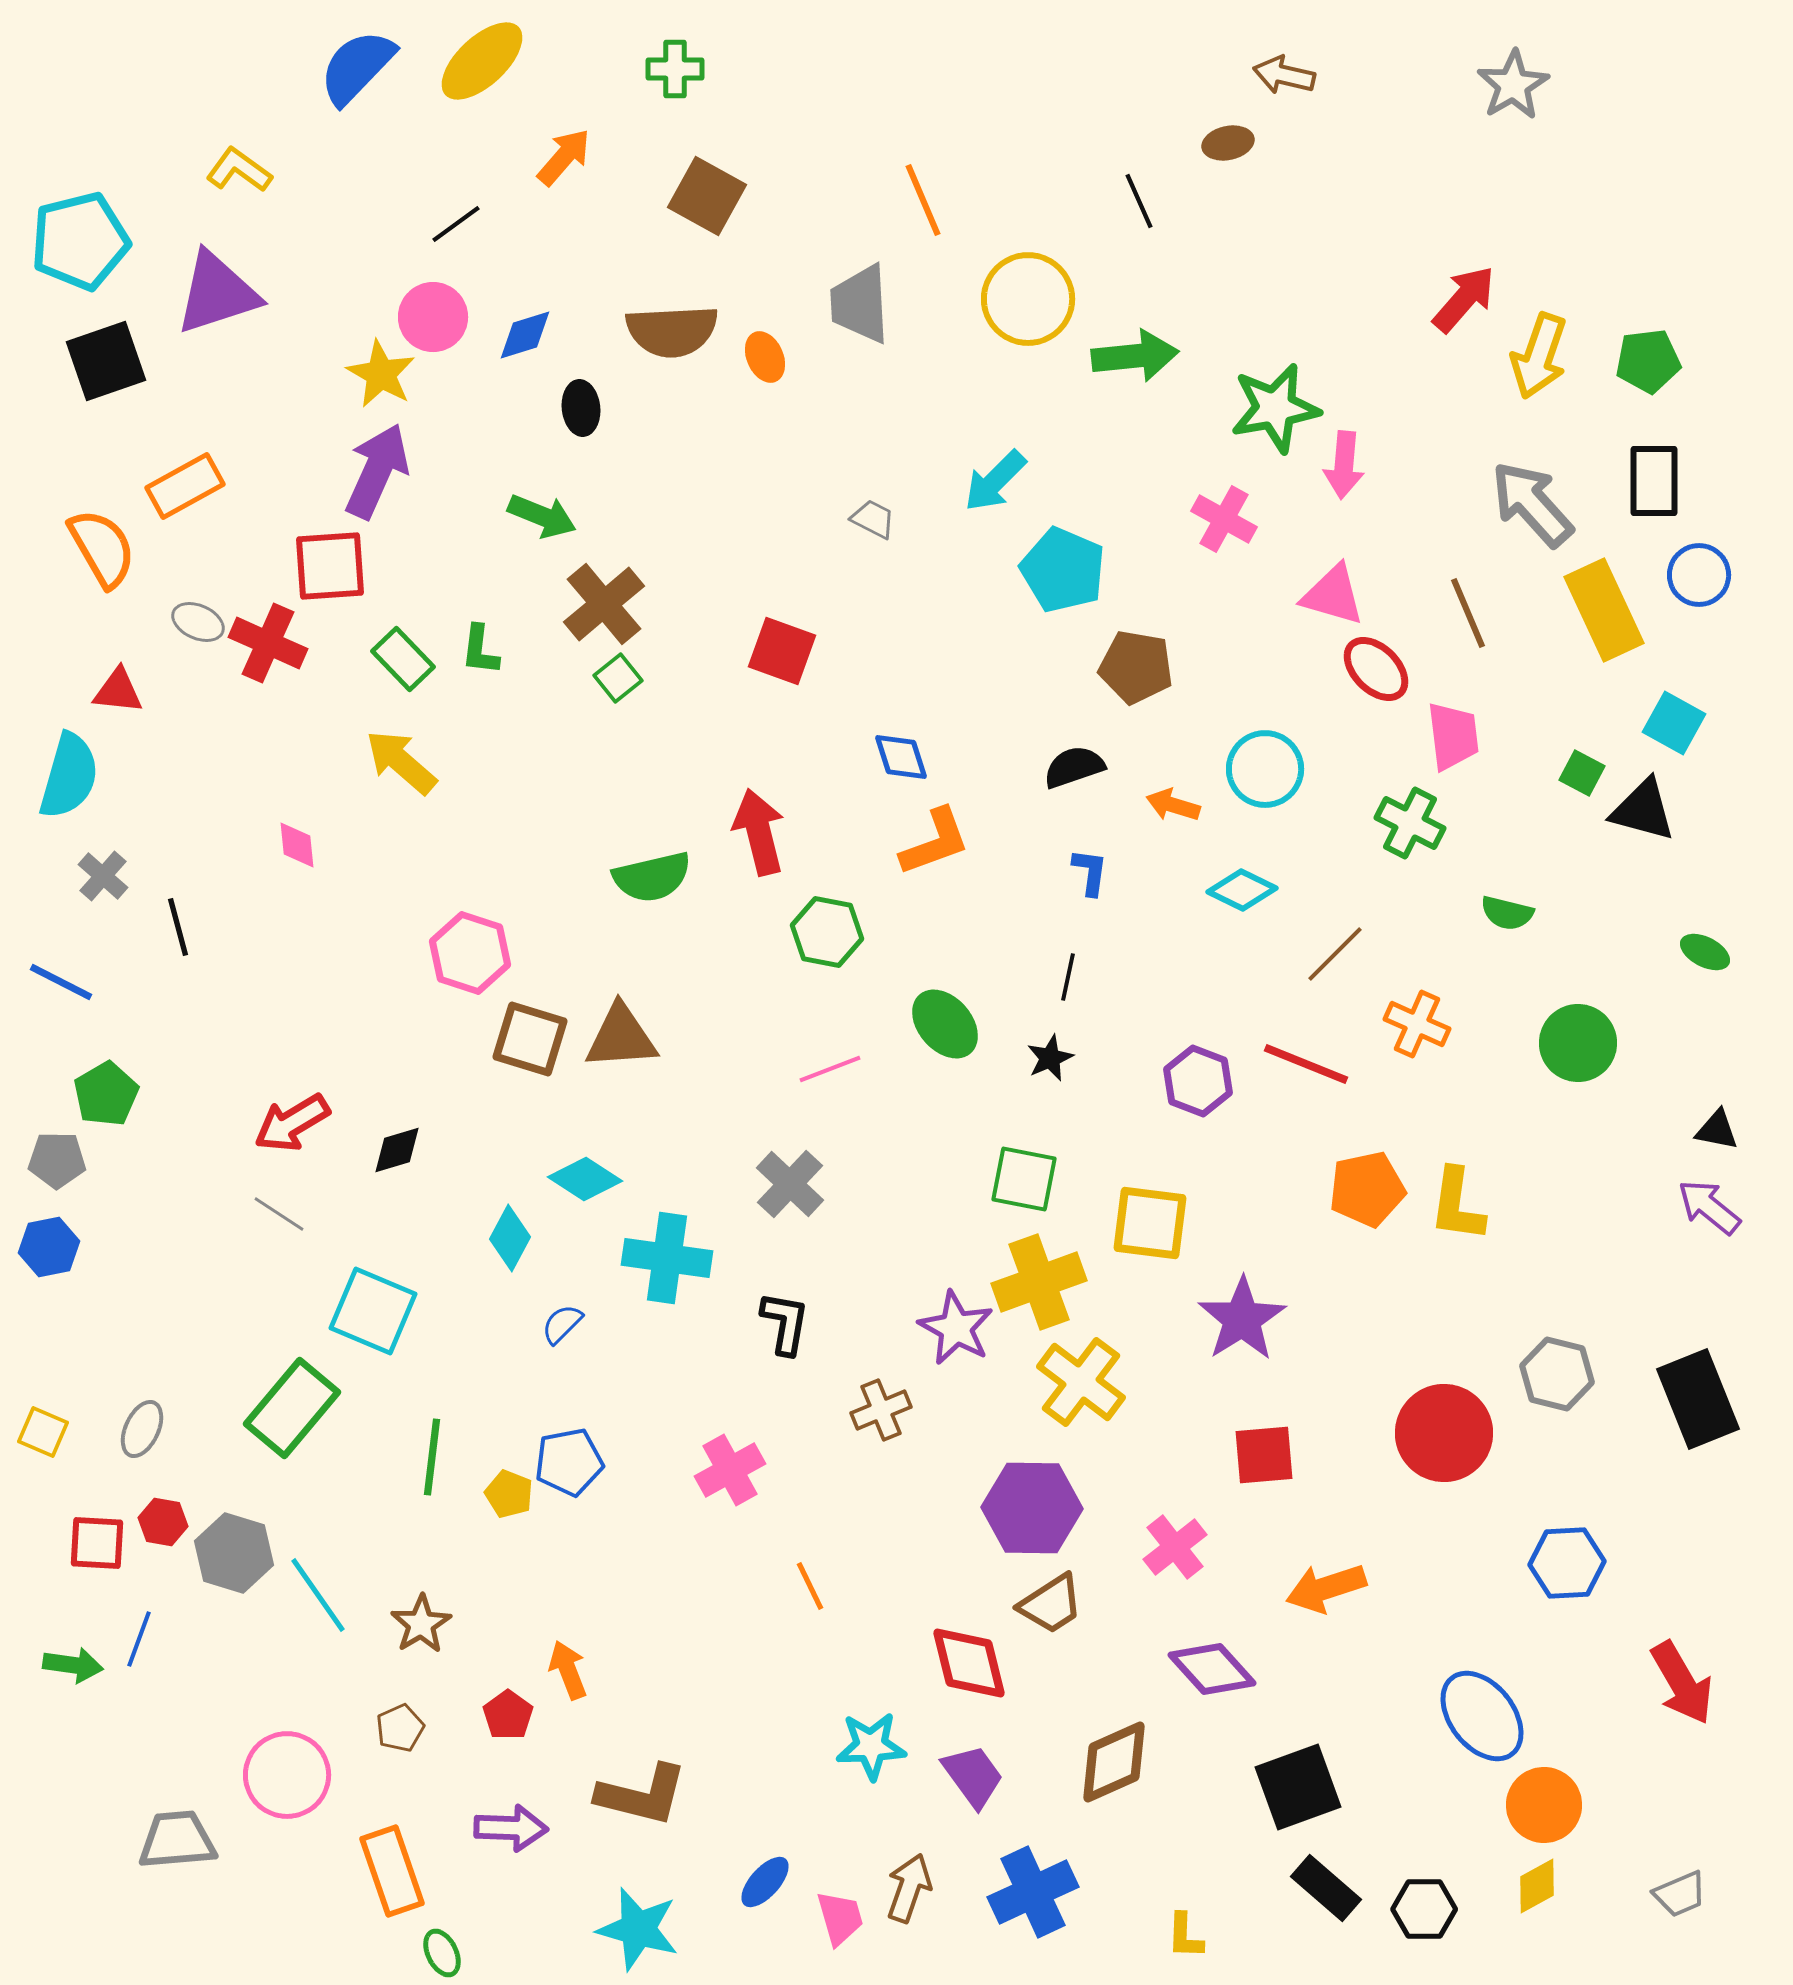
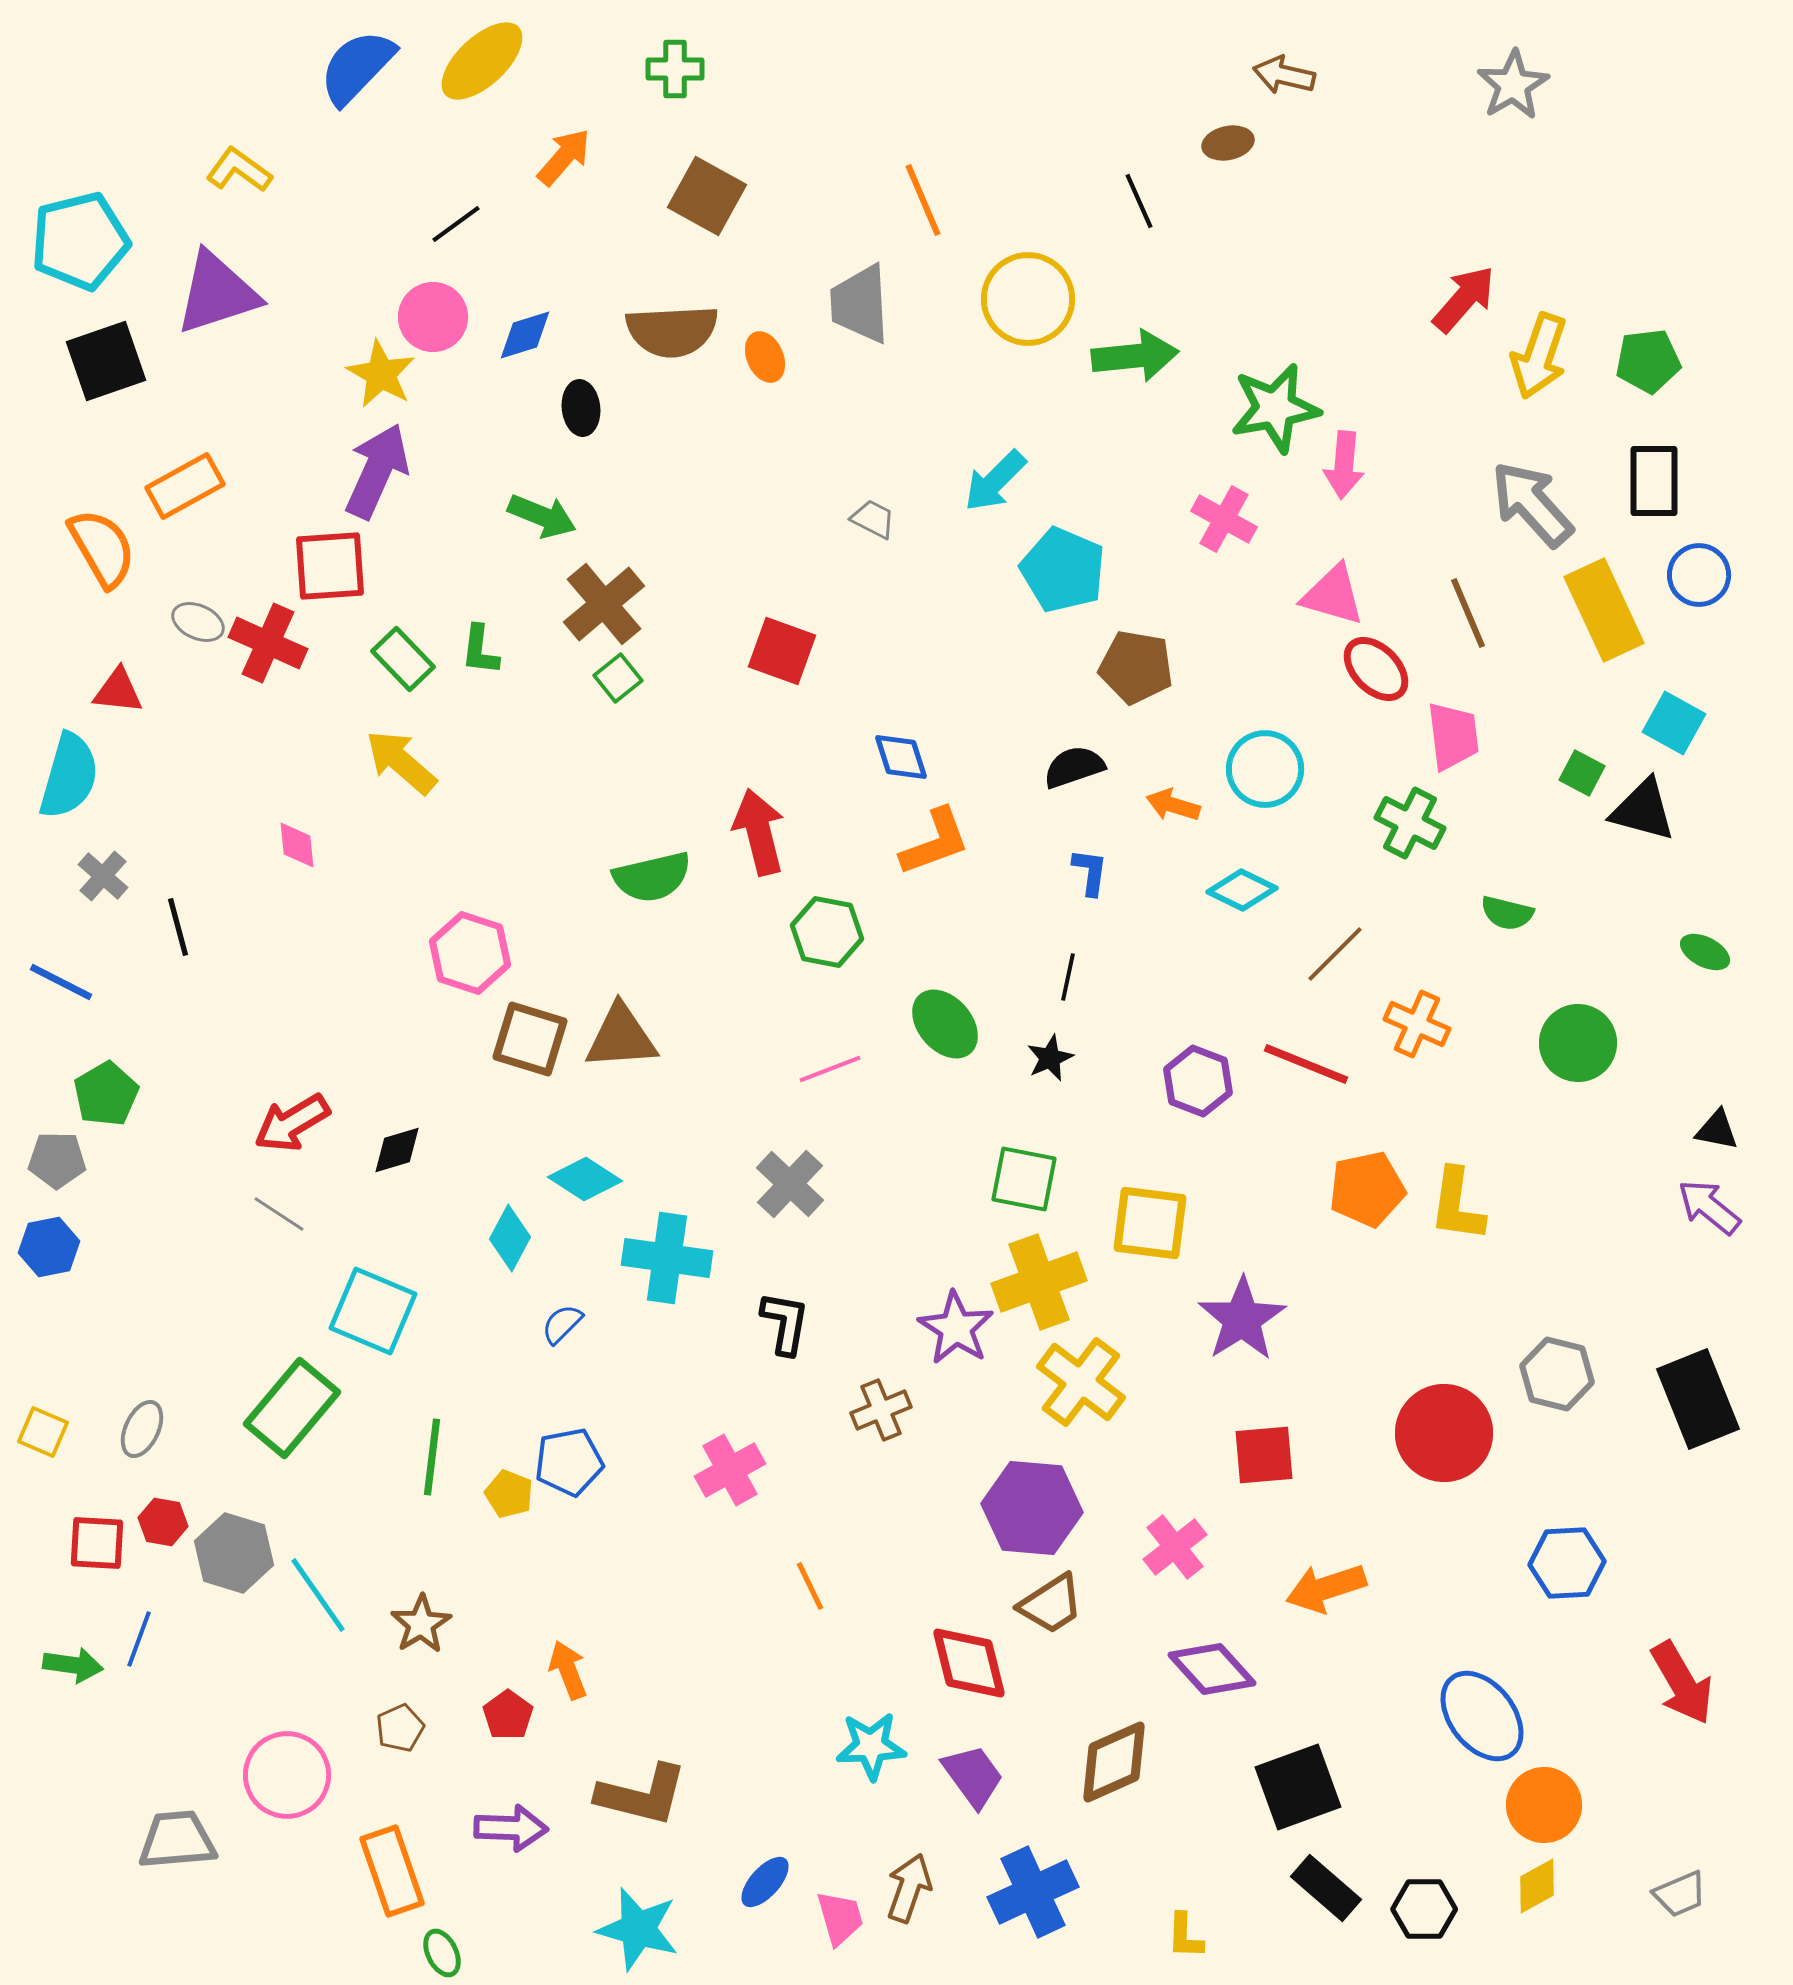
purple star at (956, 1328): rotated 4 degrees clockwise
purple hexagon at (1032, 1508): rotated 4 degrees clockwise
